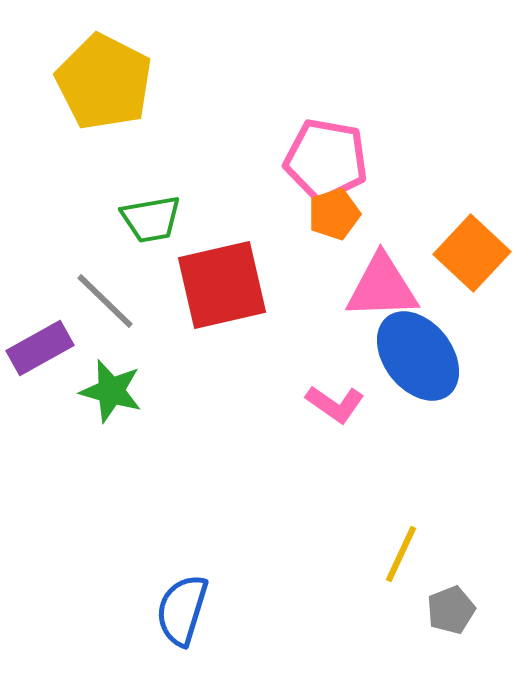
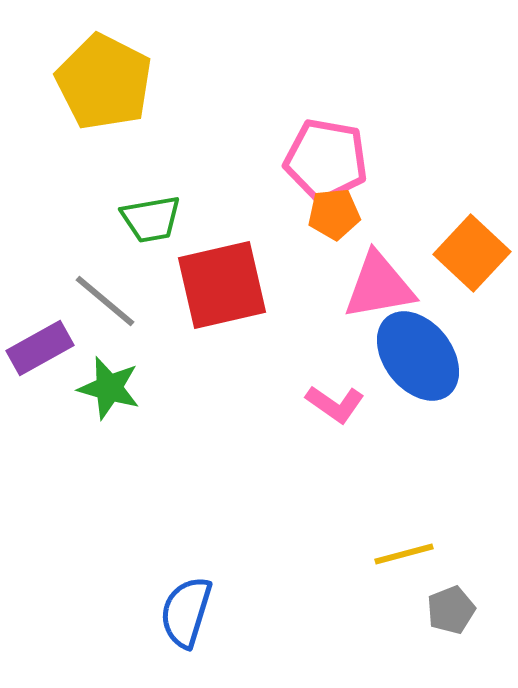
orange pentagon: rotated 12 degrees clockwise
pink triangle: moved 3 px left, 1 px up; rotated 8 degrees counterclockwise
gray line: rotated 4 degrees counterclockwise
green star: moved 2 px left, 3 px up
yellow line: moved 3 px right; rotated 50 degrees clockwise
blue semicircle: moved 4 px right, 2 px down
